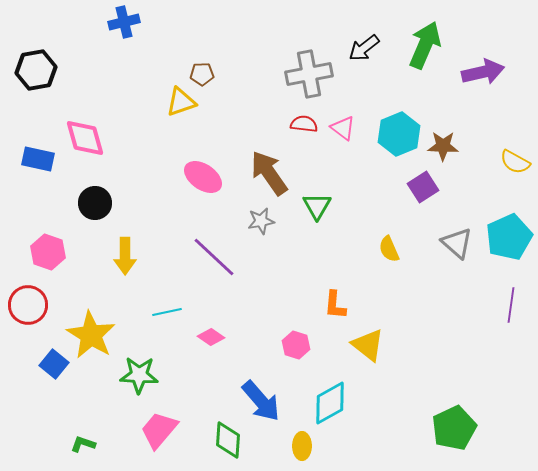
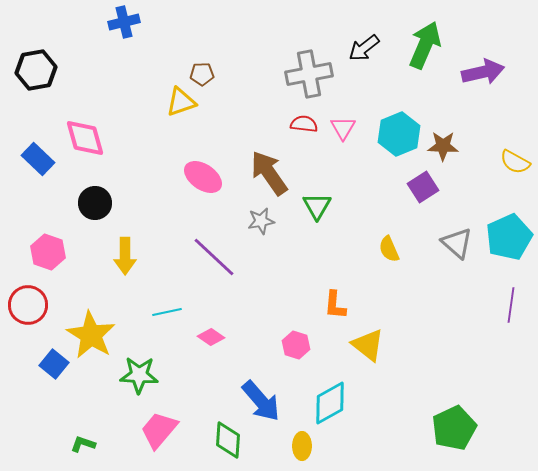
pink triangle at (343, 128): rotated 24 degrees clockwise
blue rectangle at (38, 159): rotated 32 degrees clockwise
